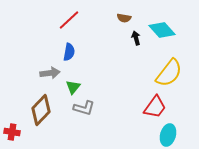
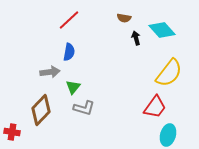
gray arrow: moved 1 px up
